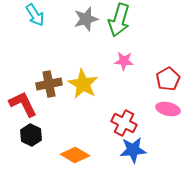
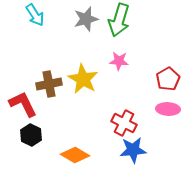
pink star: moved 5 px left
yellow star: moved 5 px up
pink ellipse: rotated 10 degrees counterclockwise
